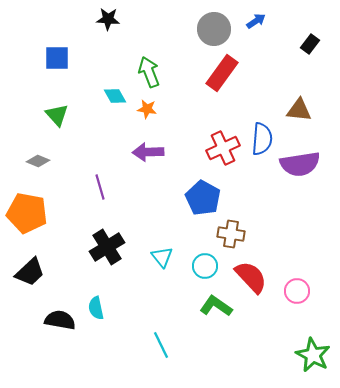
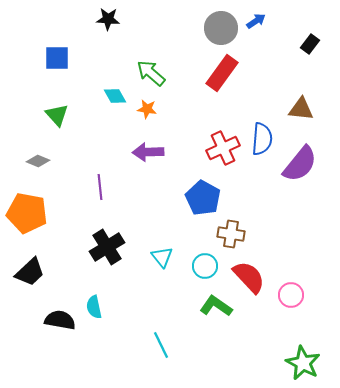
gray circle: moved 7 px right, 1 px up
green arrow: moved 2 px right, 1 px down; rotated 28 degrees counterclockwise
brown triangle: moved 2 px right, 1 px up
purple semicircle: rotated 42 degrees counterclockwise
purple line: rotated 10 degrees clockwise
red semicircle: moved 2 px left
pink circle: moved 6 px left, 4 px down
cyan semicircle: moved 2 px left, 1 px up
green star: moved 10 px left, 8 px down
